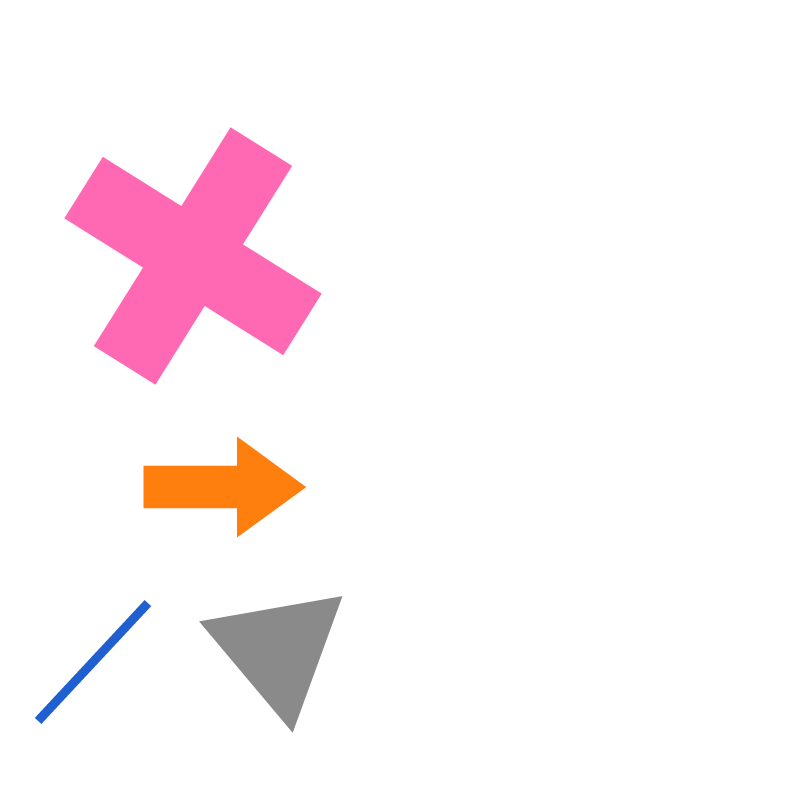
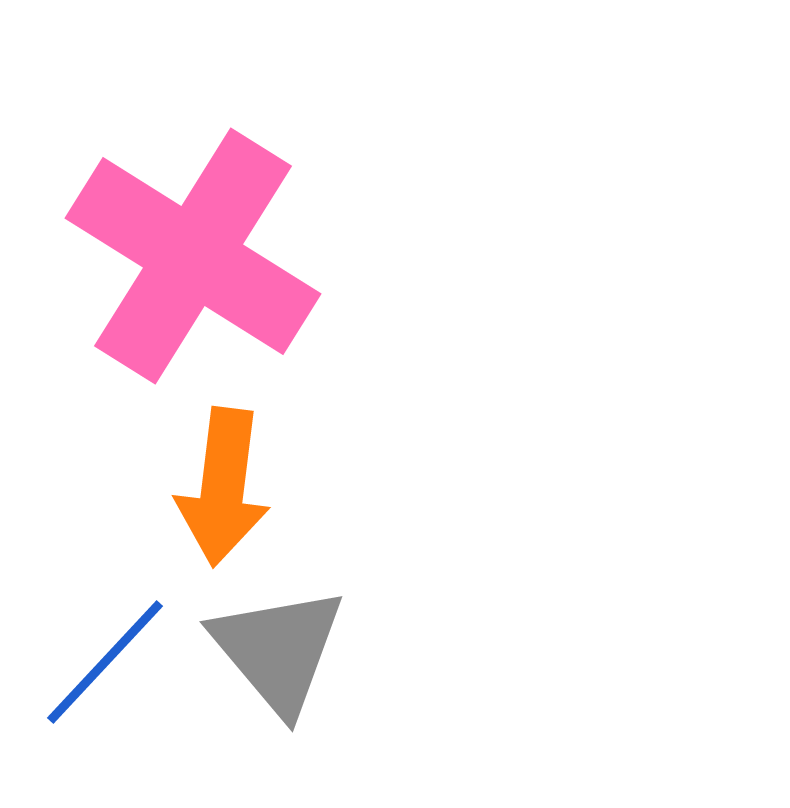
orange arrow: rotated 97 degrees clockwise
blue line: moved 12 px right
